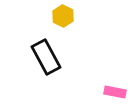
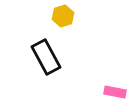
yellow hexagon: rotated 15 degrees clockwise
